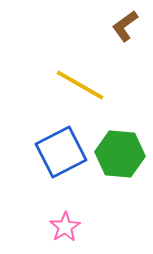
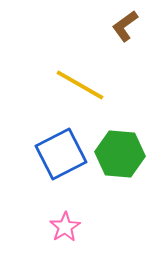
blue square: moved 2 px down
